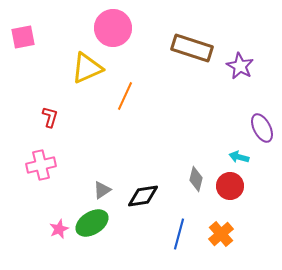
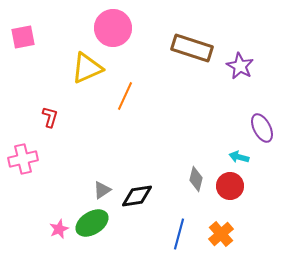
pink cross: moved 18 px left, 6 px up
black diamond: moved 6 px left
